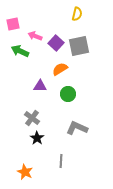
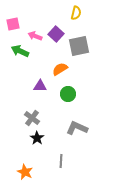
yellow semicircle: moved 1 px left, 1 px up
purple square: moved 9 px up
